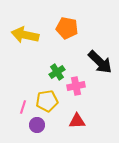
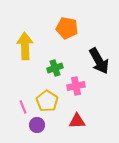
yellow arrow: moved 11 px down; rotated 76 degrees clockwise
black arrow: moved 1 px left, 1 px up; rotated 16 degrees clockwise
green cross: moved 2 px left, 4 px up; rotated 14 degrees clockwise
yellow pentagon: rotated 30 degrees counterclockwise
pink line: rotated 40 degrees counterclockwise
